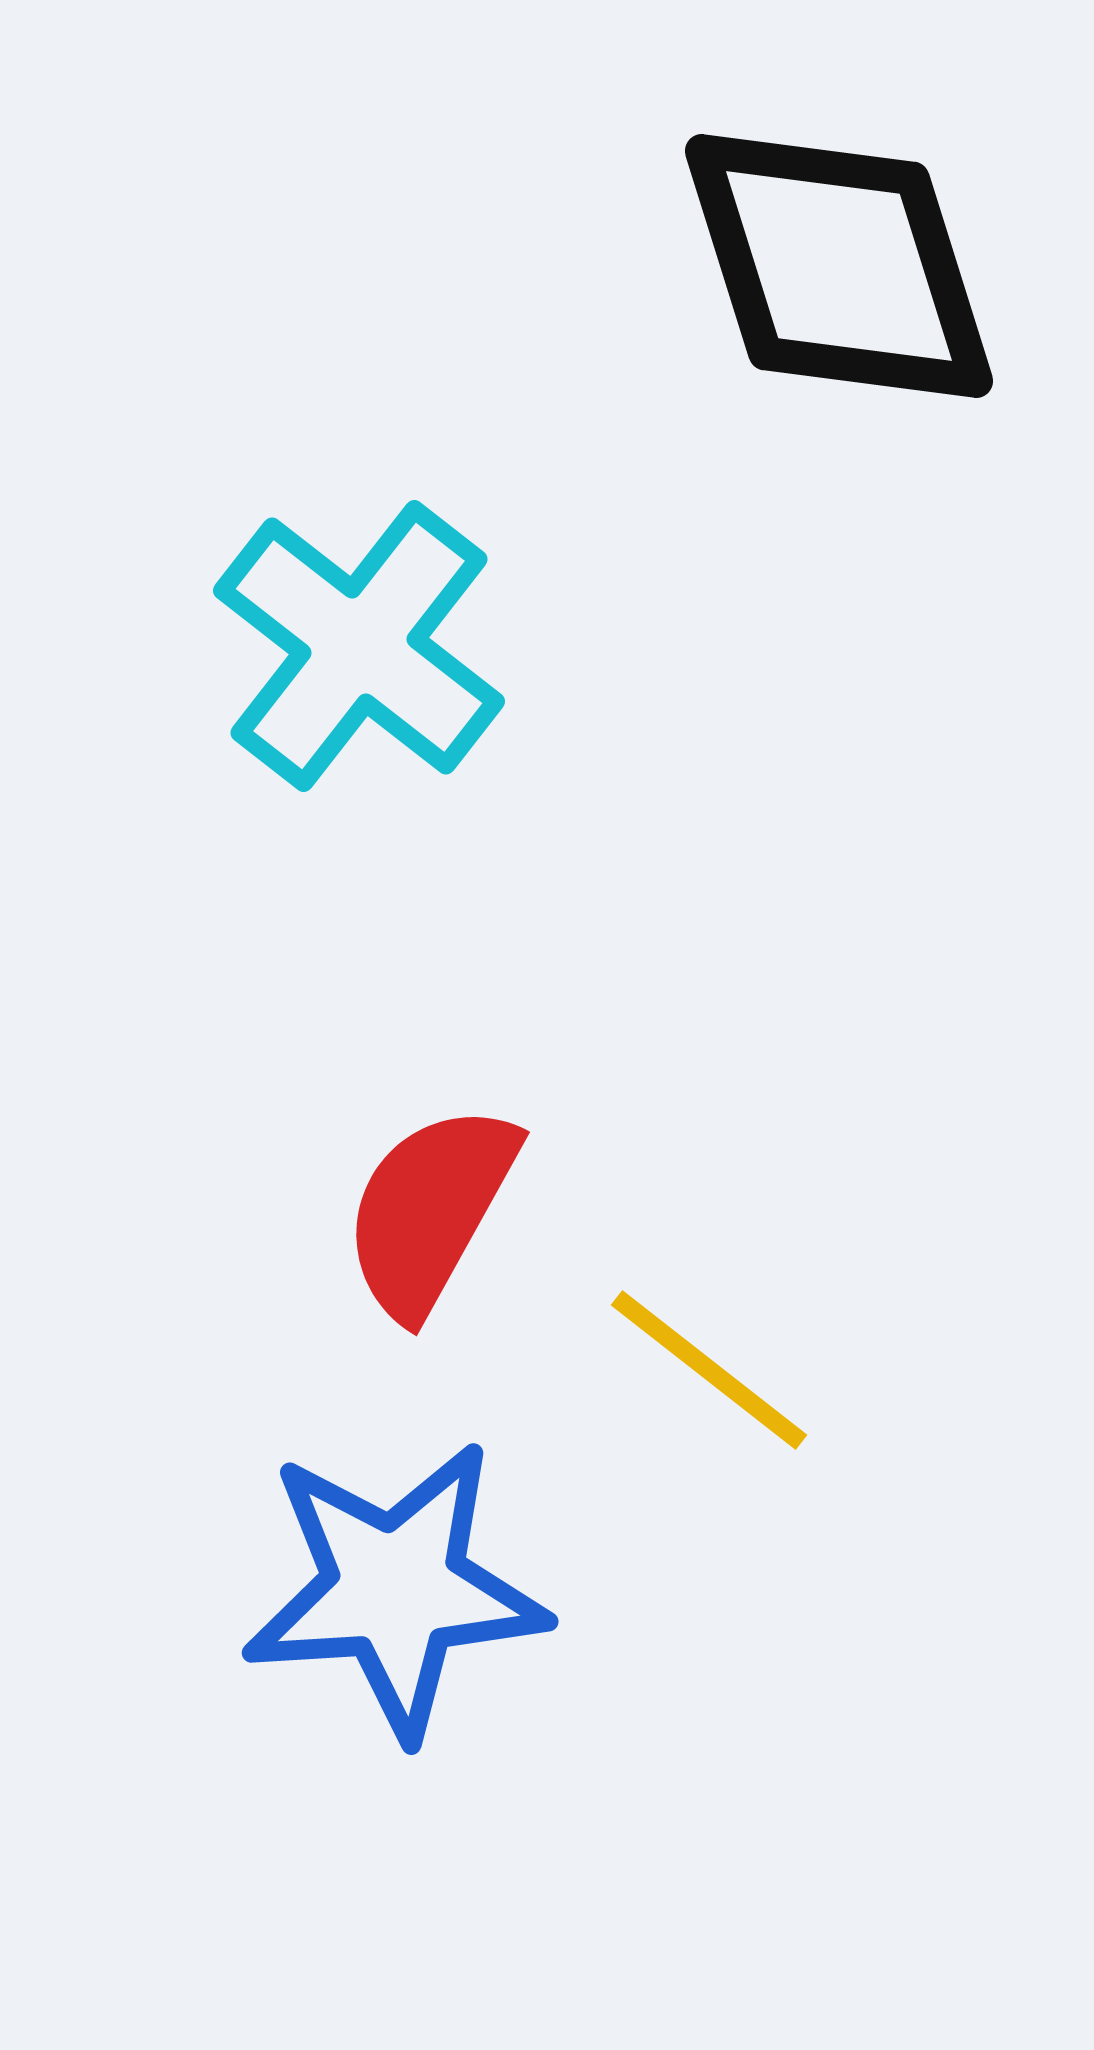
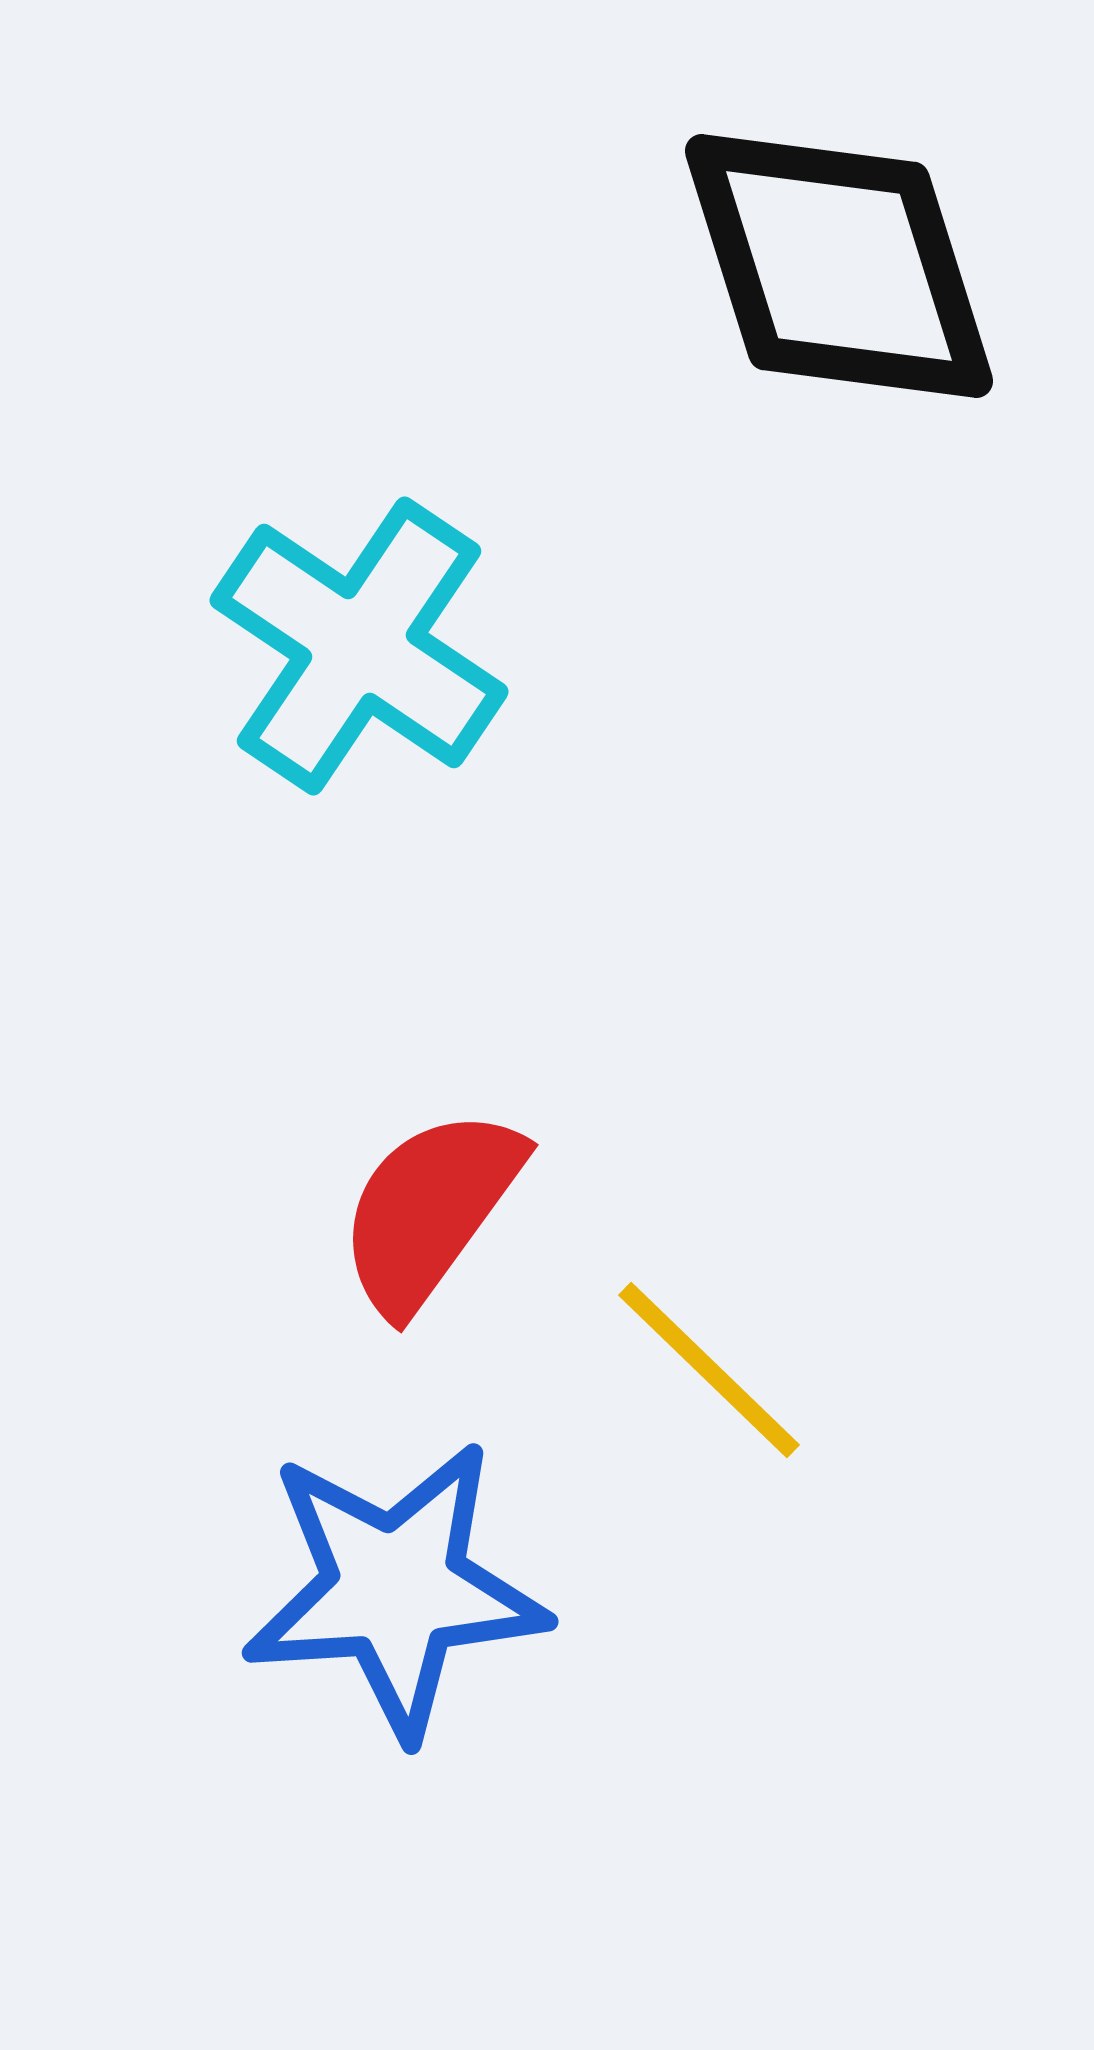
cyan cross: rotated 4 degrees counterclockwise
red semicircle: rotated 7 degrees clockwise
yellow line: rotated 6 degrees clockwise
